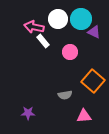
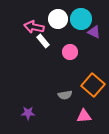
orange square: moved 4 px down
